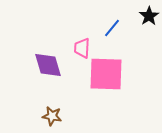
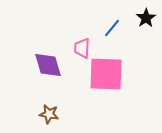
black star: moved 3 px left, 2 px down
brown star: moved 3 px left, 2 px up
